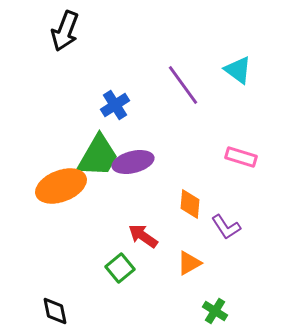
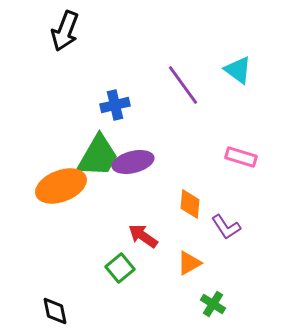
blue cross: rotated 20 degrees clockwise
green cross: moved 2 px left, 7 px up
